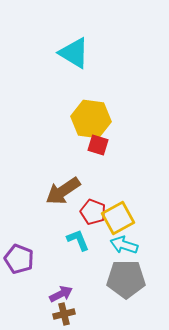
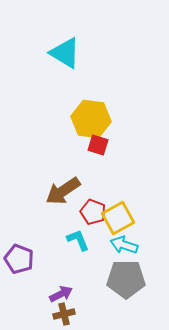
cyan triangle: moved 9 px left
